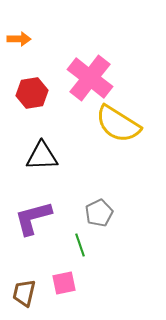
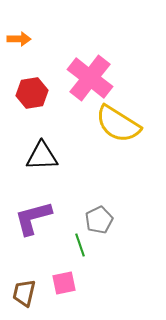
gray pentagon: moved 7 px down
